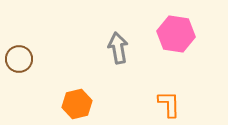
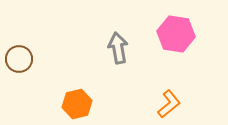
orange L-shape: rotated 52 degrees clockwise
